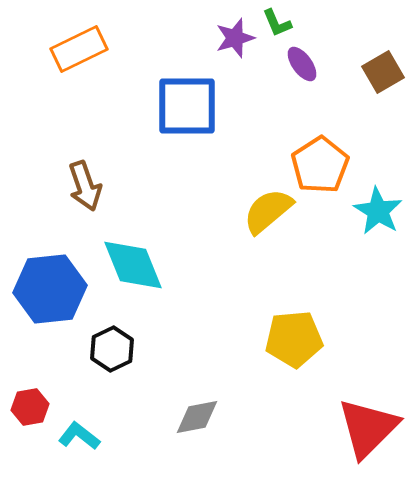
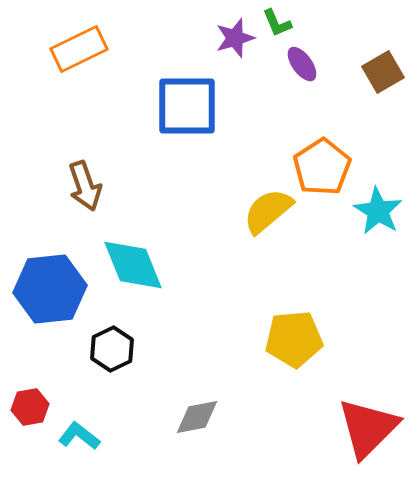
orange pentagon: moved 2 px right, 2 px down
